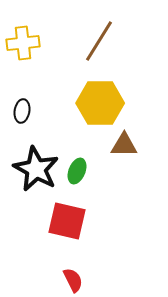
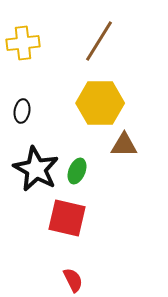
red square: moved 3 px up
